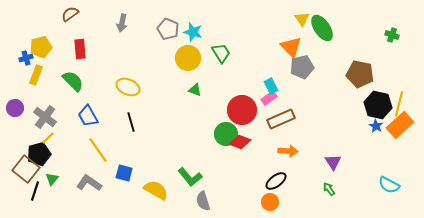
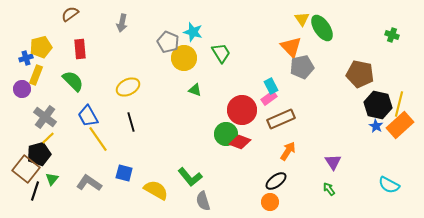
gray pentagon at (168, 29): moved 13 px down
yellow circle at (188, 58): moved 4 px left
yellow ellipse at (128, 87): rotated 50 degrees counterclockwise
purple circle at (15, 108): moved 7 px right, 19 px up
yellow line at (98, 150): moved 11 px up
orange arrow at (288, 151): rotated 60 degrees counterclockwise
